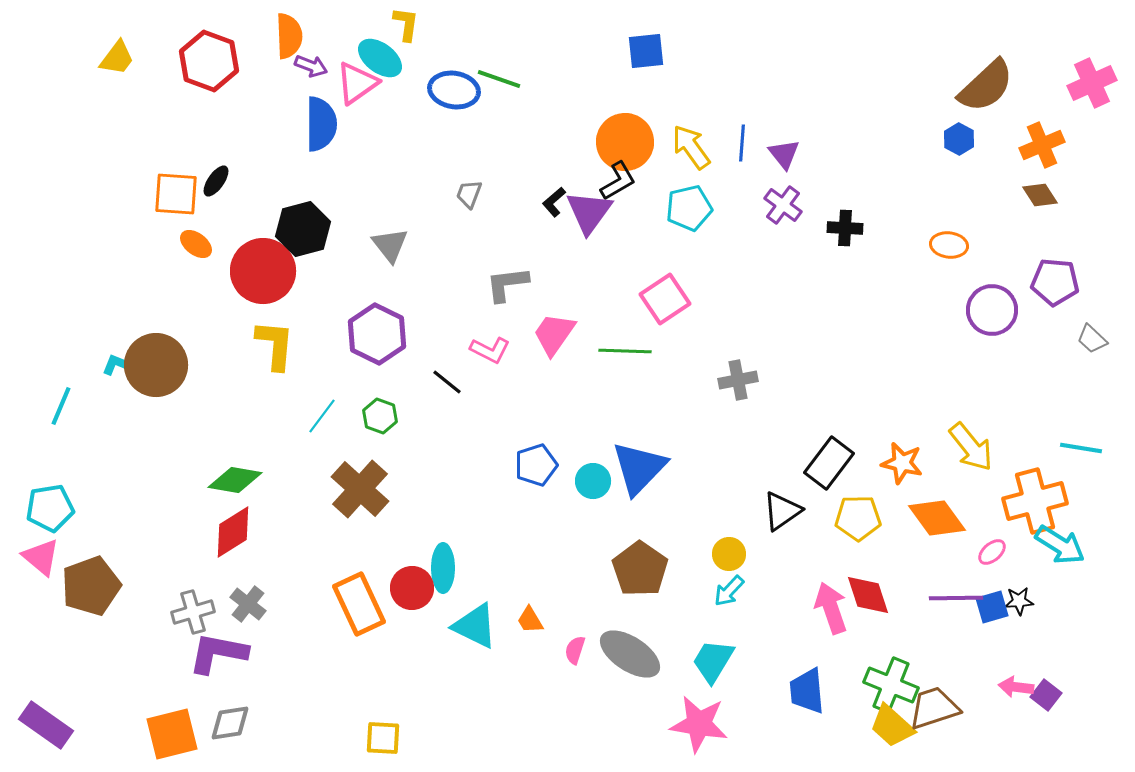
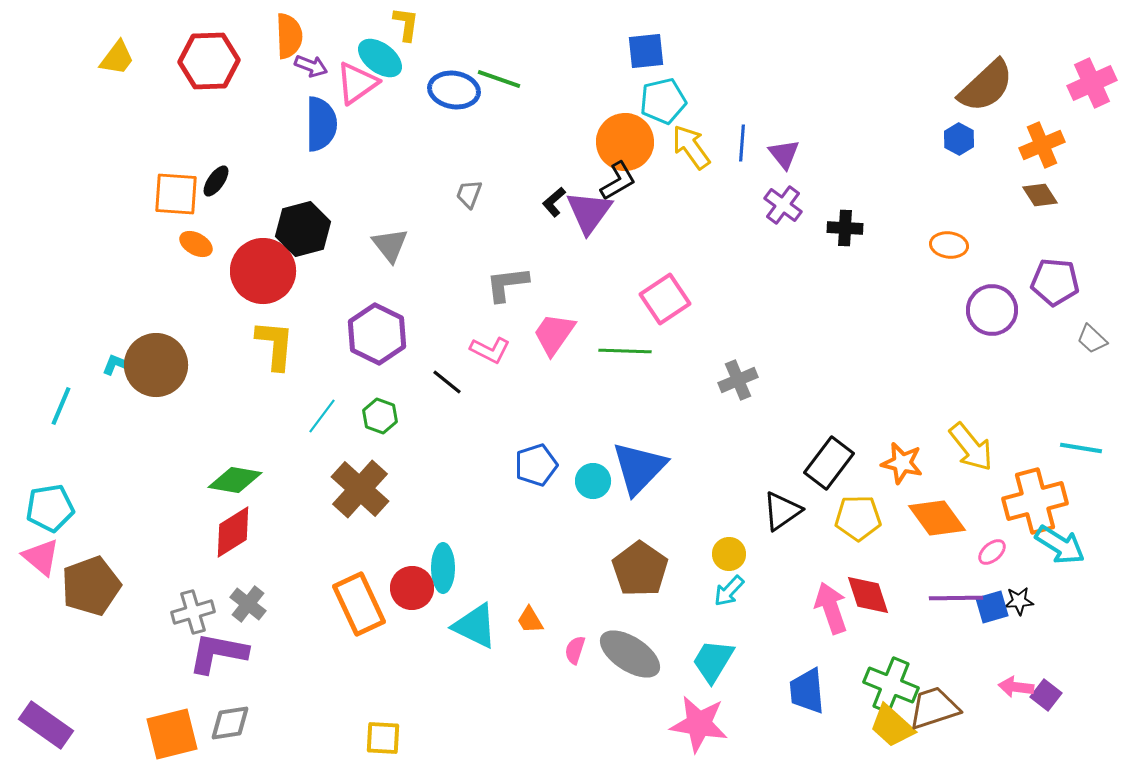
red hexagon at (209, 61): rotated 22 degrees counterclockwise
cyan pentagon at (689, 208): moved 26 px left, 107 px up
orange ellipse at (196, 244): rotated 8 degrees counterclockwise
gray cross at (738, 380): rotated 12 degrees counterclockwise
